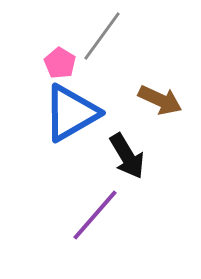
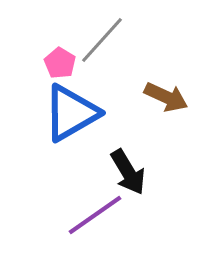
gray line: moved 4 px down; rotated 6 degrees clockwise
brown arrow: moved 6 px right, 3 px up
black arrow: moved 1 px right, 16 px down
purple line: rotated 14 degrees clockwise
